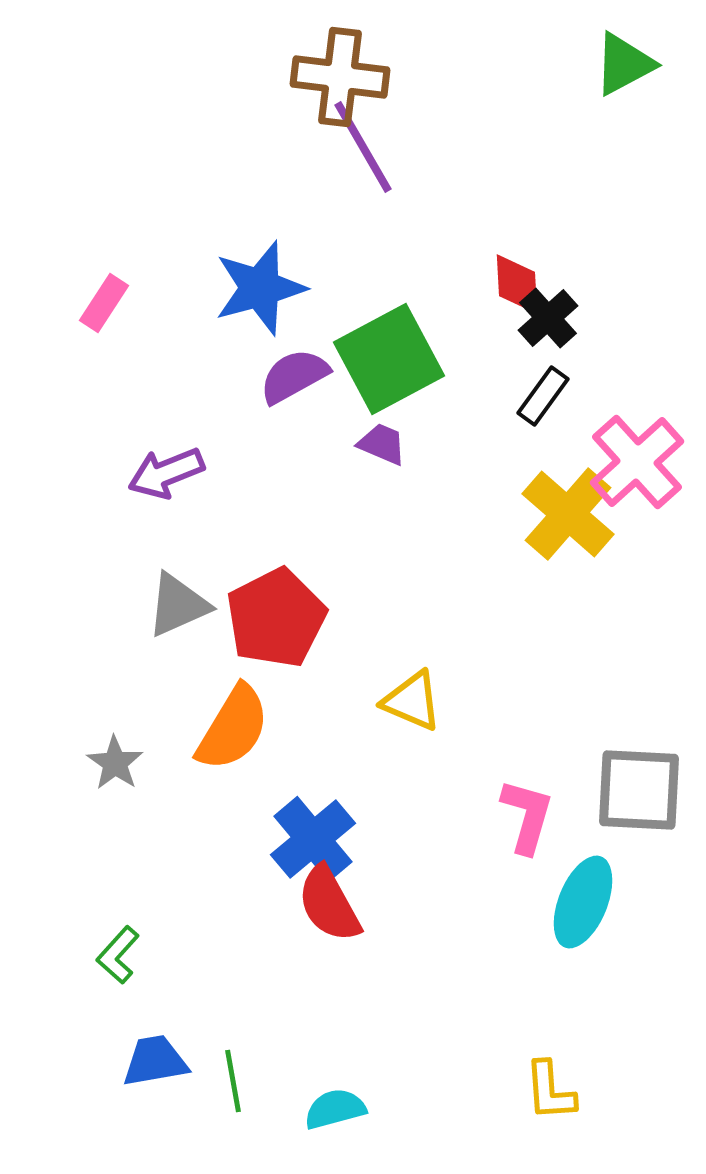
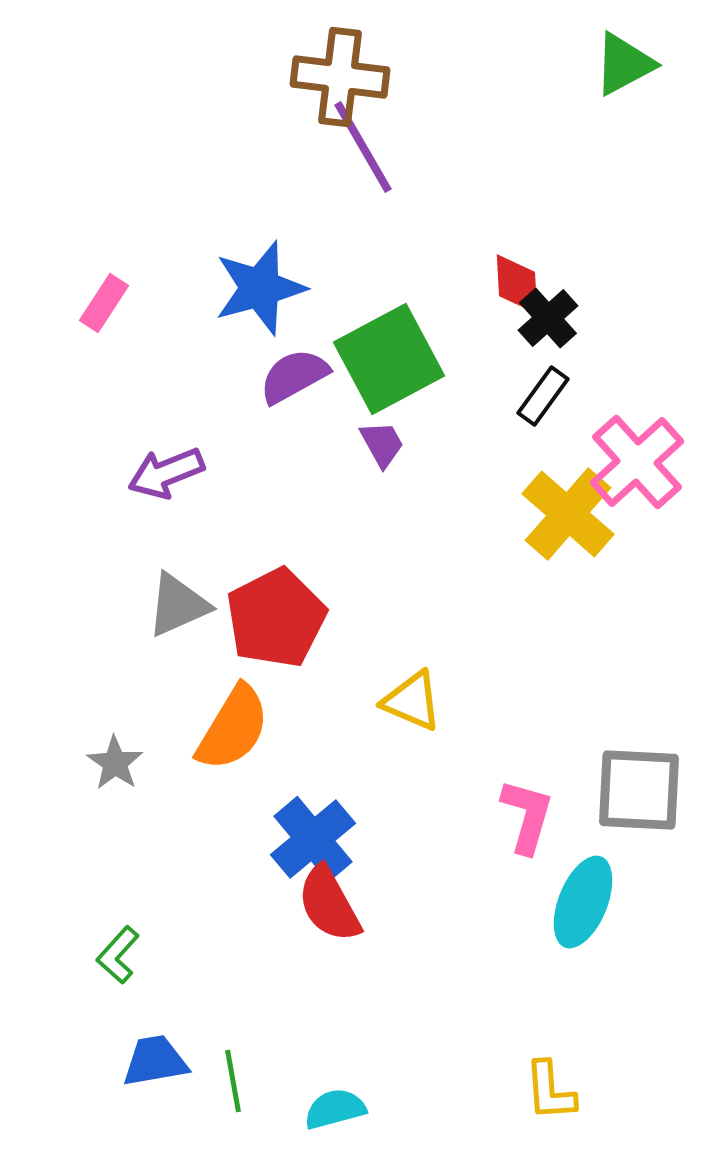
purple trapezoid: rotated 38 degrees clockwise
